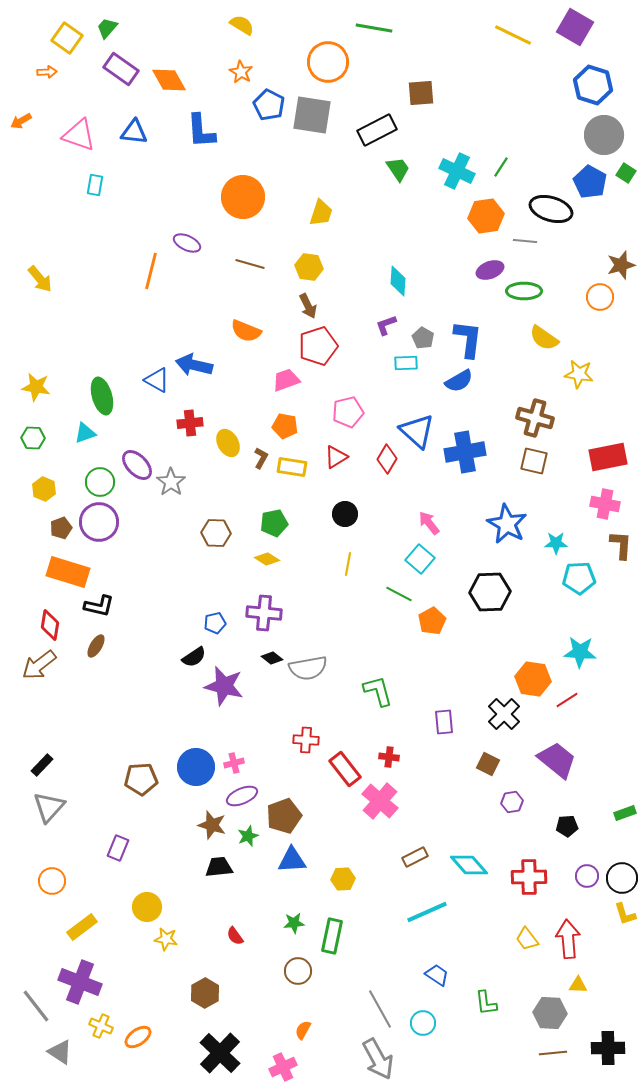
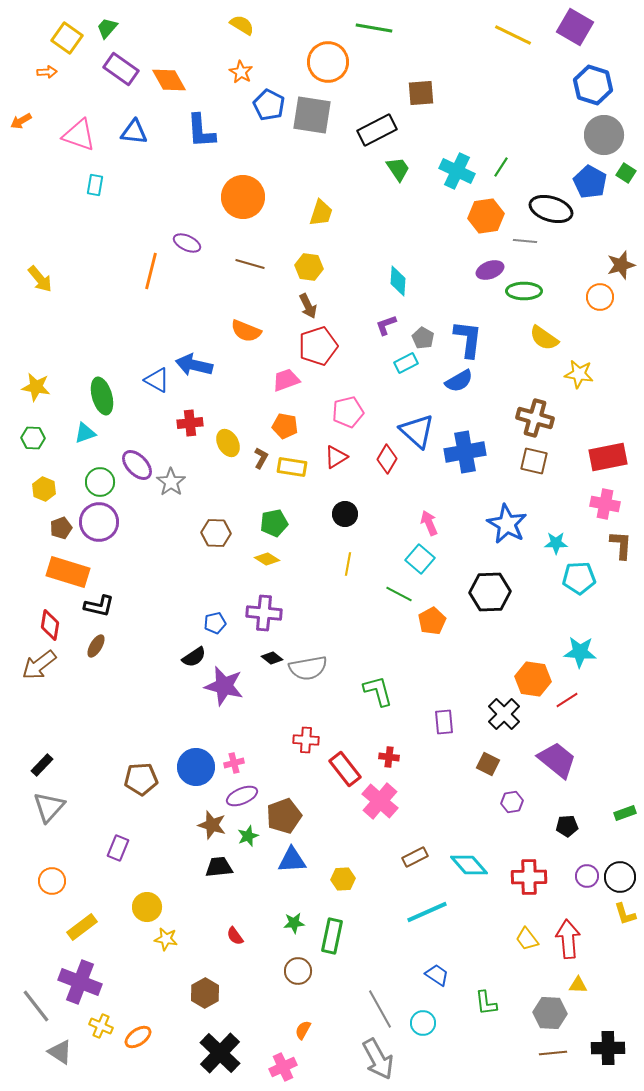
cyan rectangle at (406, 363): rotated 25 degrees counterclockwise
pink arrow at (429, 523): rotated 15 degrees clockwise
black circle at (622, 878): moved 2 px left, 1 px up
